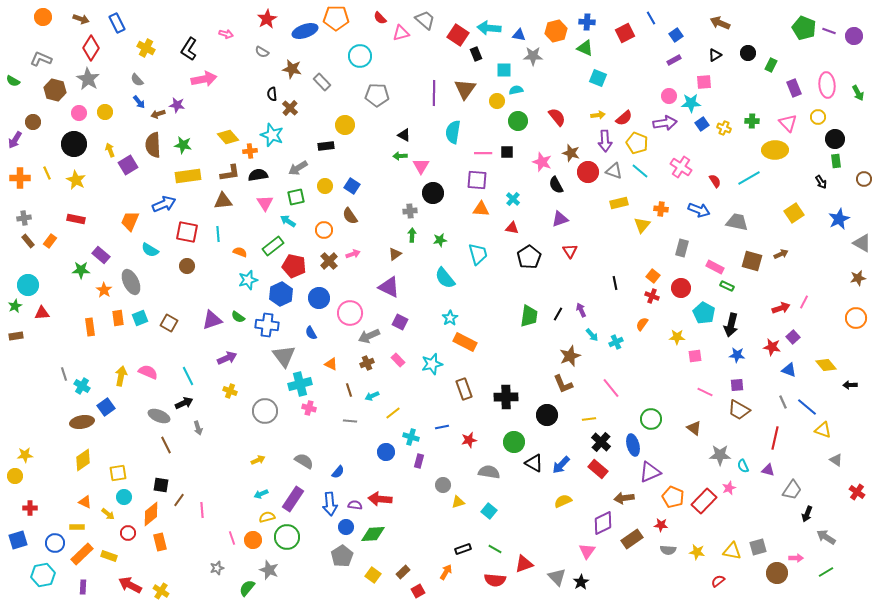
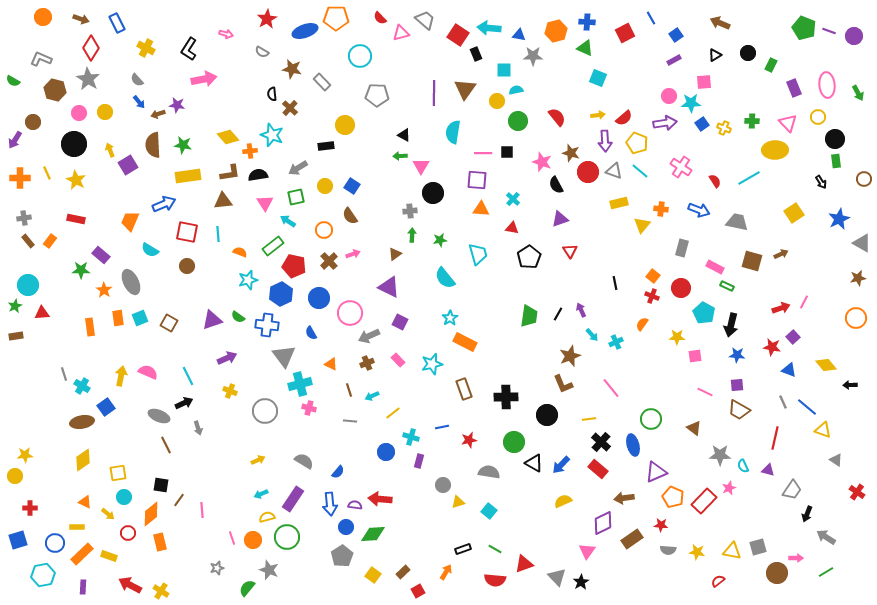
purple triangle at (650, 472): moved 6 px right
